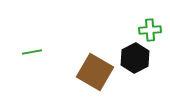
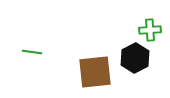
green line: rotated 18 degrees clockwise
brown square: rotated 36 degrees counterclockwise
